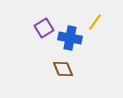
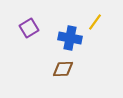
purple square: moved 15 px left
brown diamond: rotated 70 degrees counterclockwise
